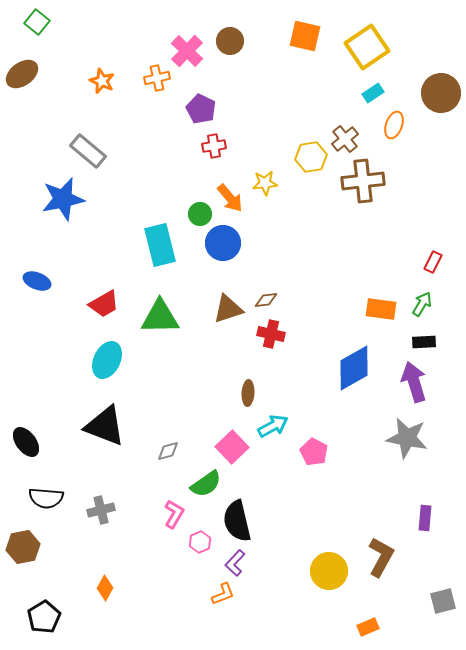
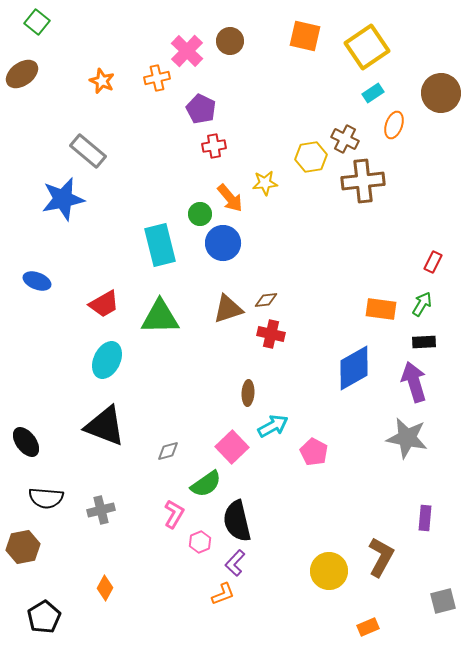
brown cross at (345, 139): rotated 24 degrees counterclockwise
